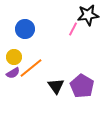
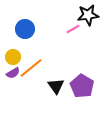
pink line: rotated 32 degrees clockwise
yellow circle: moved 1 px left
